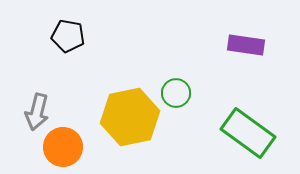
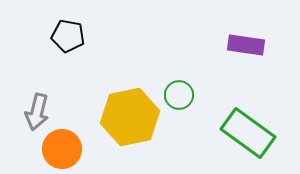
green circle: moved 3 px right, 2 px down
orange circle: moved 1 px left, 2 px down
